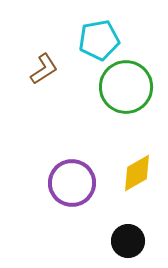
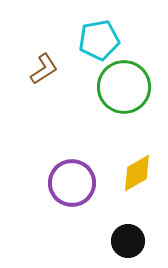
green circle: moved 2 px left
